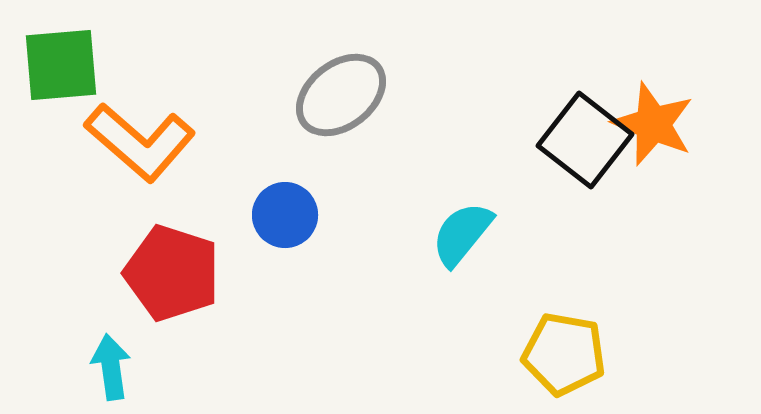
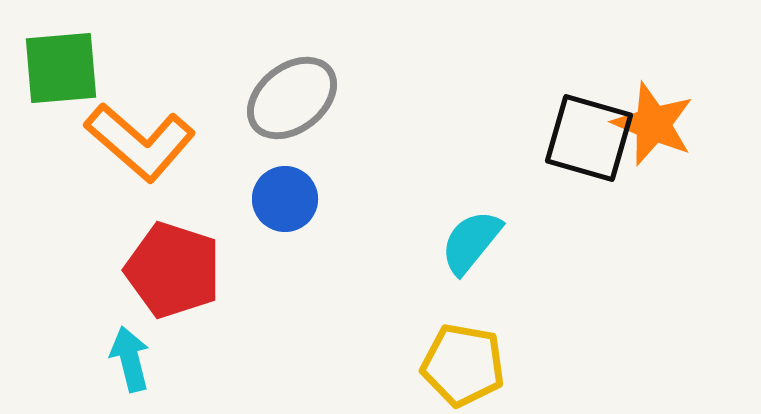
green square: moved 3 px down
gray ellipse: moved 49 px left, 3 px down
black square: moved 4 px right, 2 px up; rotated 22 degrees counterclockwise
blue circle: moved 16 px up
cyan semicircle: moved 9 px right, 8 px down
red pentagon: moved 1 px right, 3 px up
yellow pentagon: moved 101 px left, 11 px down
cyan arrow: moved 19 px right, 8 px up; rotated 6 degrees counterclockwise
